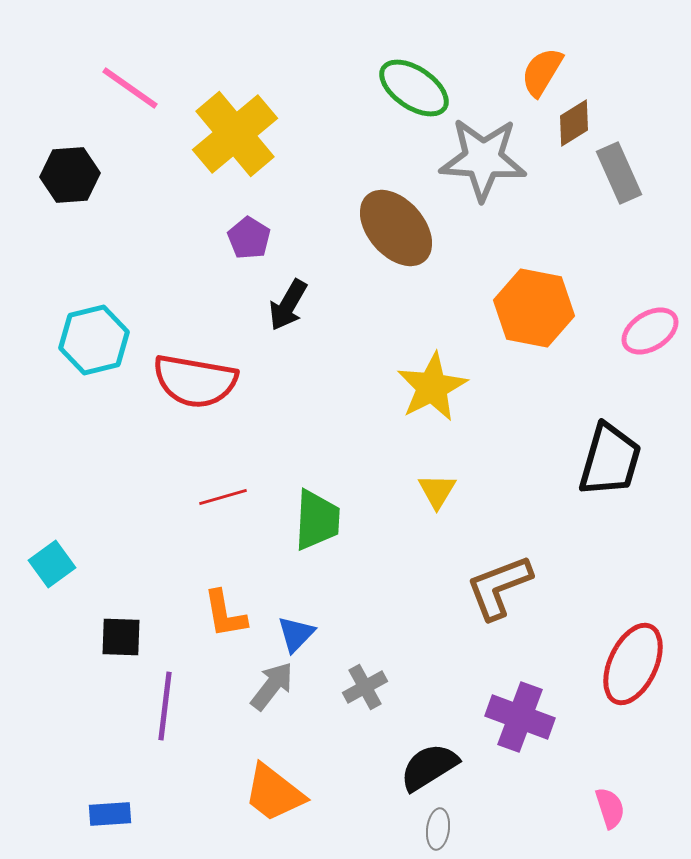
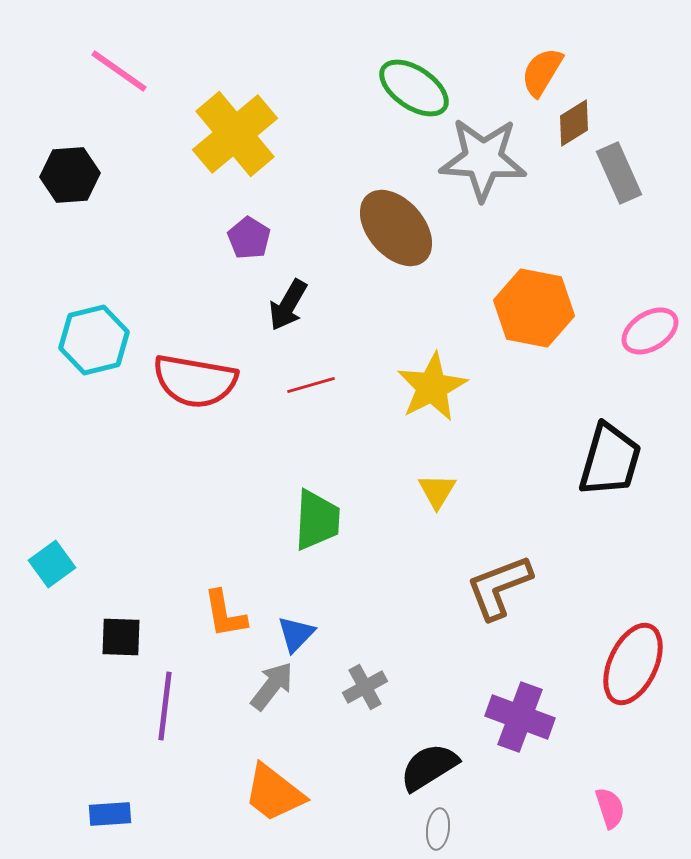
pink line: moved 11 px left, 17 px up
red line: moved 88 px right, 112 px up
